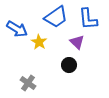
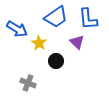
yellow star: moved 1 px down
black circle: moved 13 px left, 4 px up
gray cross: rotated 14 degrees counterclockwise
